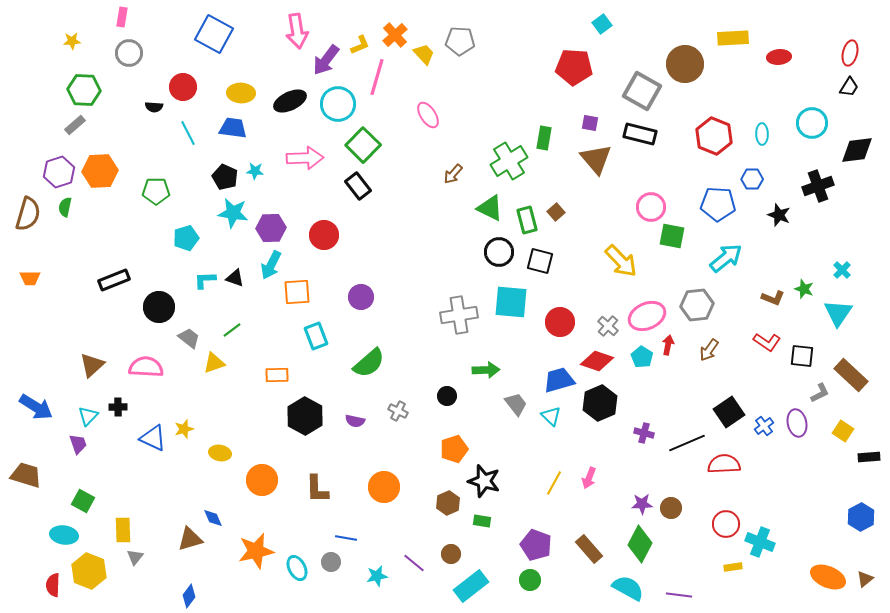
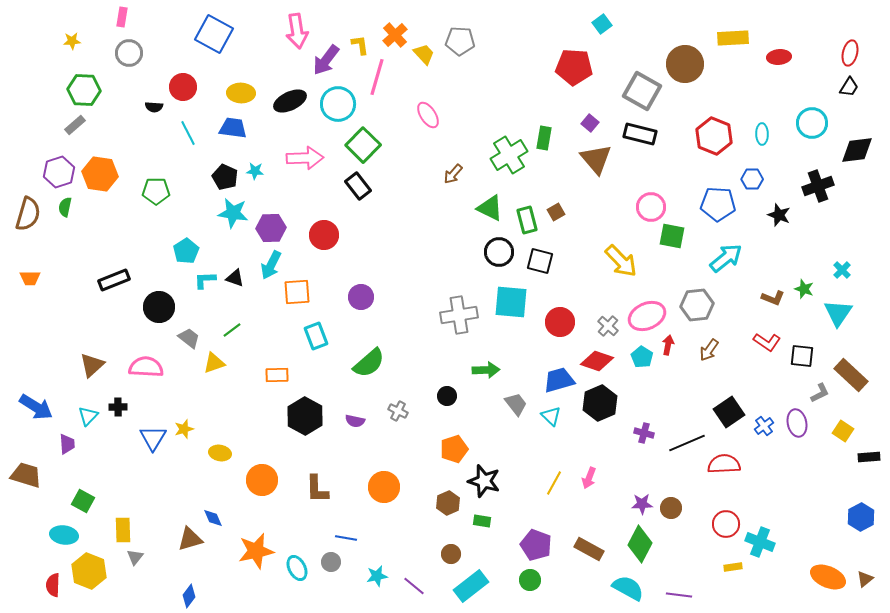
yellow L-shape at (360, 45): rotated 75 degrees counterclockwise
purple square at (590, 123): rotated 30 degrees clockwise
green cross at (509, 161): moved 6 px up
orange hexagon at (100, 171): moved 3 px down; rotated 12 degrees clockwise
brown square at (556, 212): rotated 12 degrees clockwise
cyan pentagon at (186, 238): moved 13 px down; rotated 15 degrees counterclockwise
blue triangle at (153, 438): rotated 36 degrees clockwise
purple trapezoid at (78, 444): moved 11 px left; rotated 15 degrees clockwise
brown rectangle at (589, 549): rotated 20 degrees counterclockwise
purple line at (414, 563): moved 23 px down
